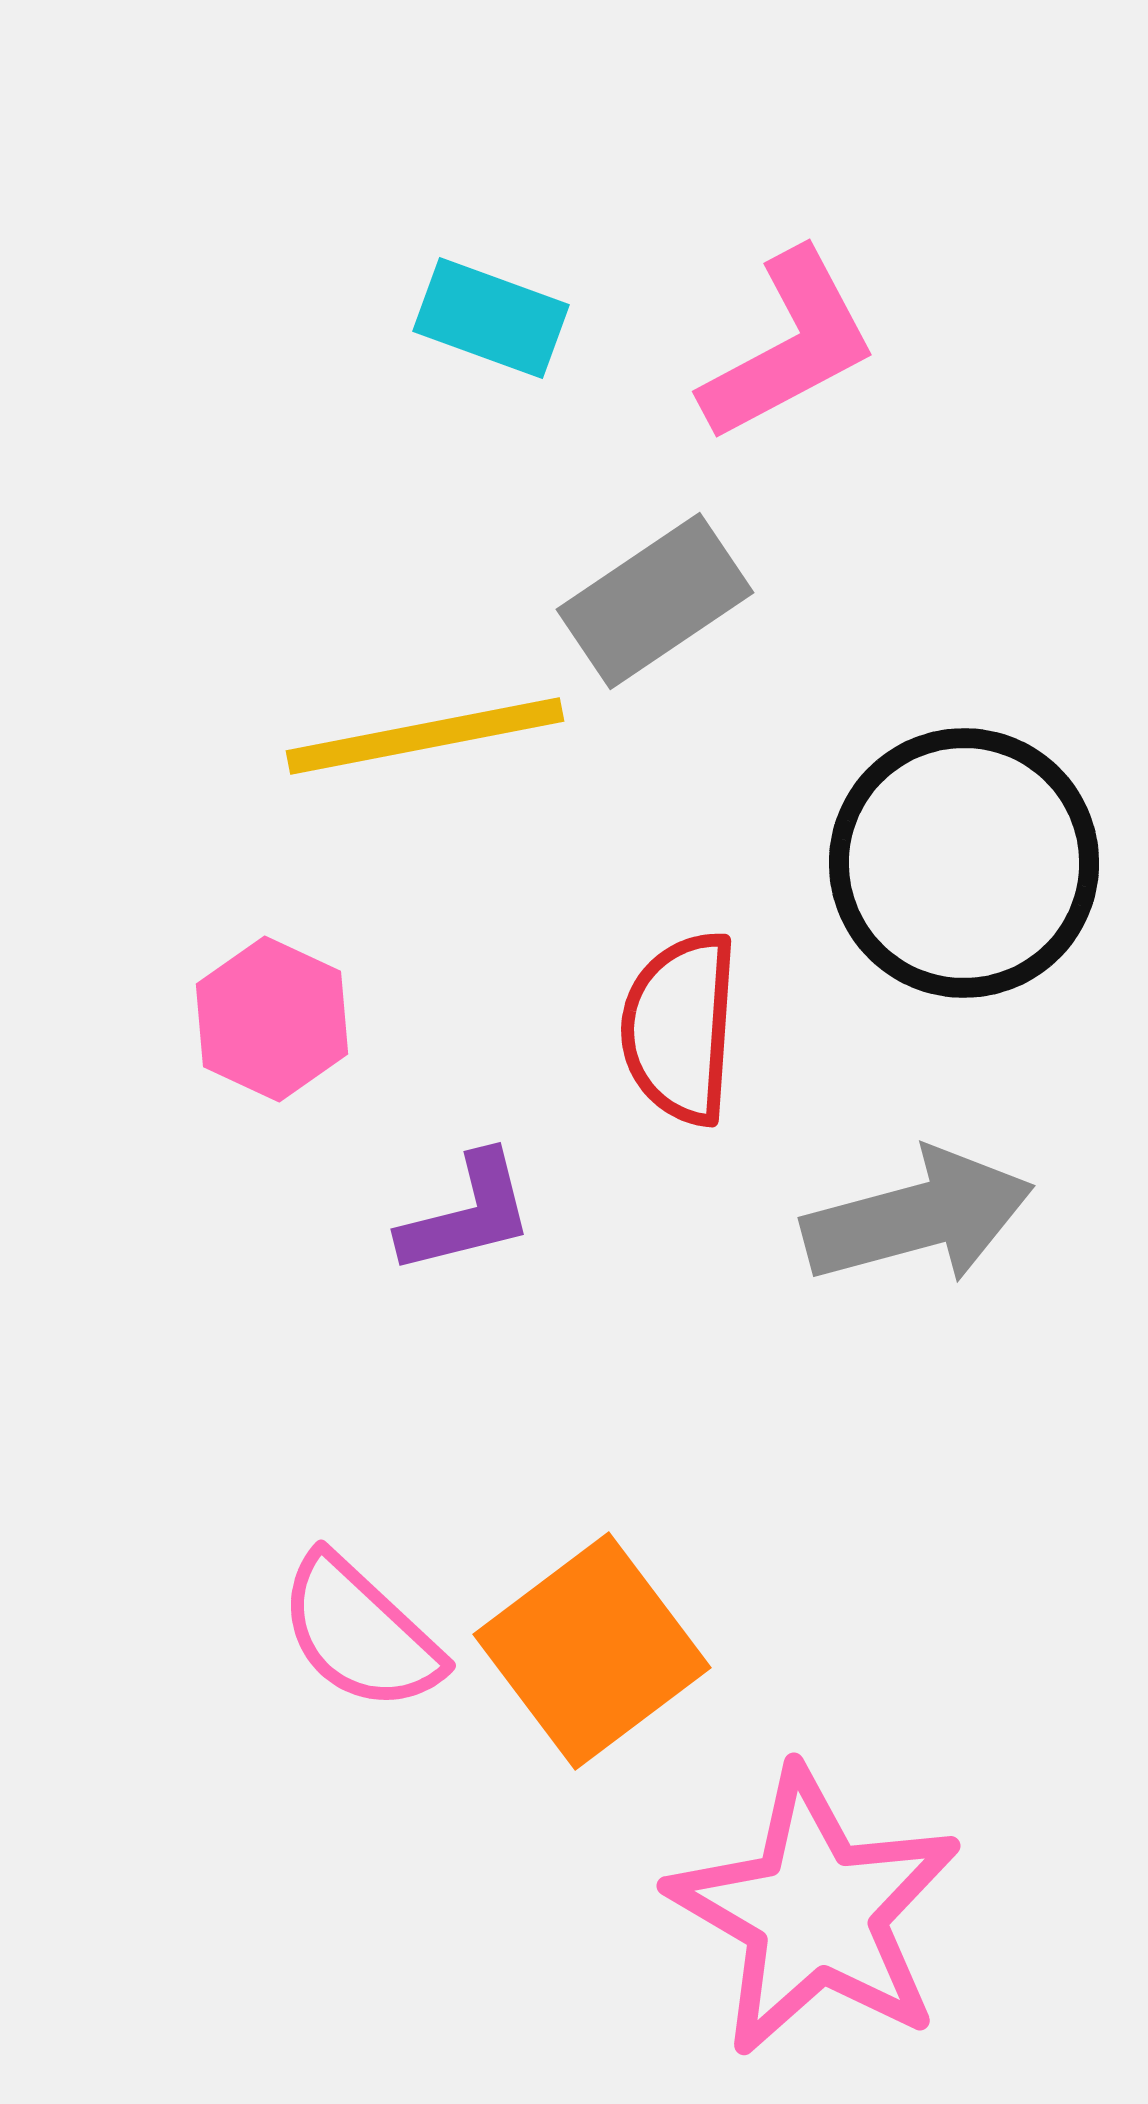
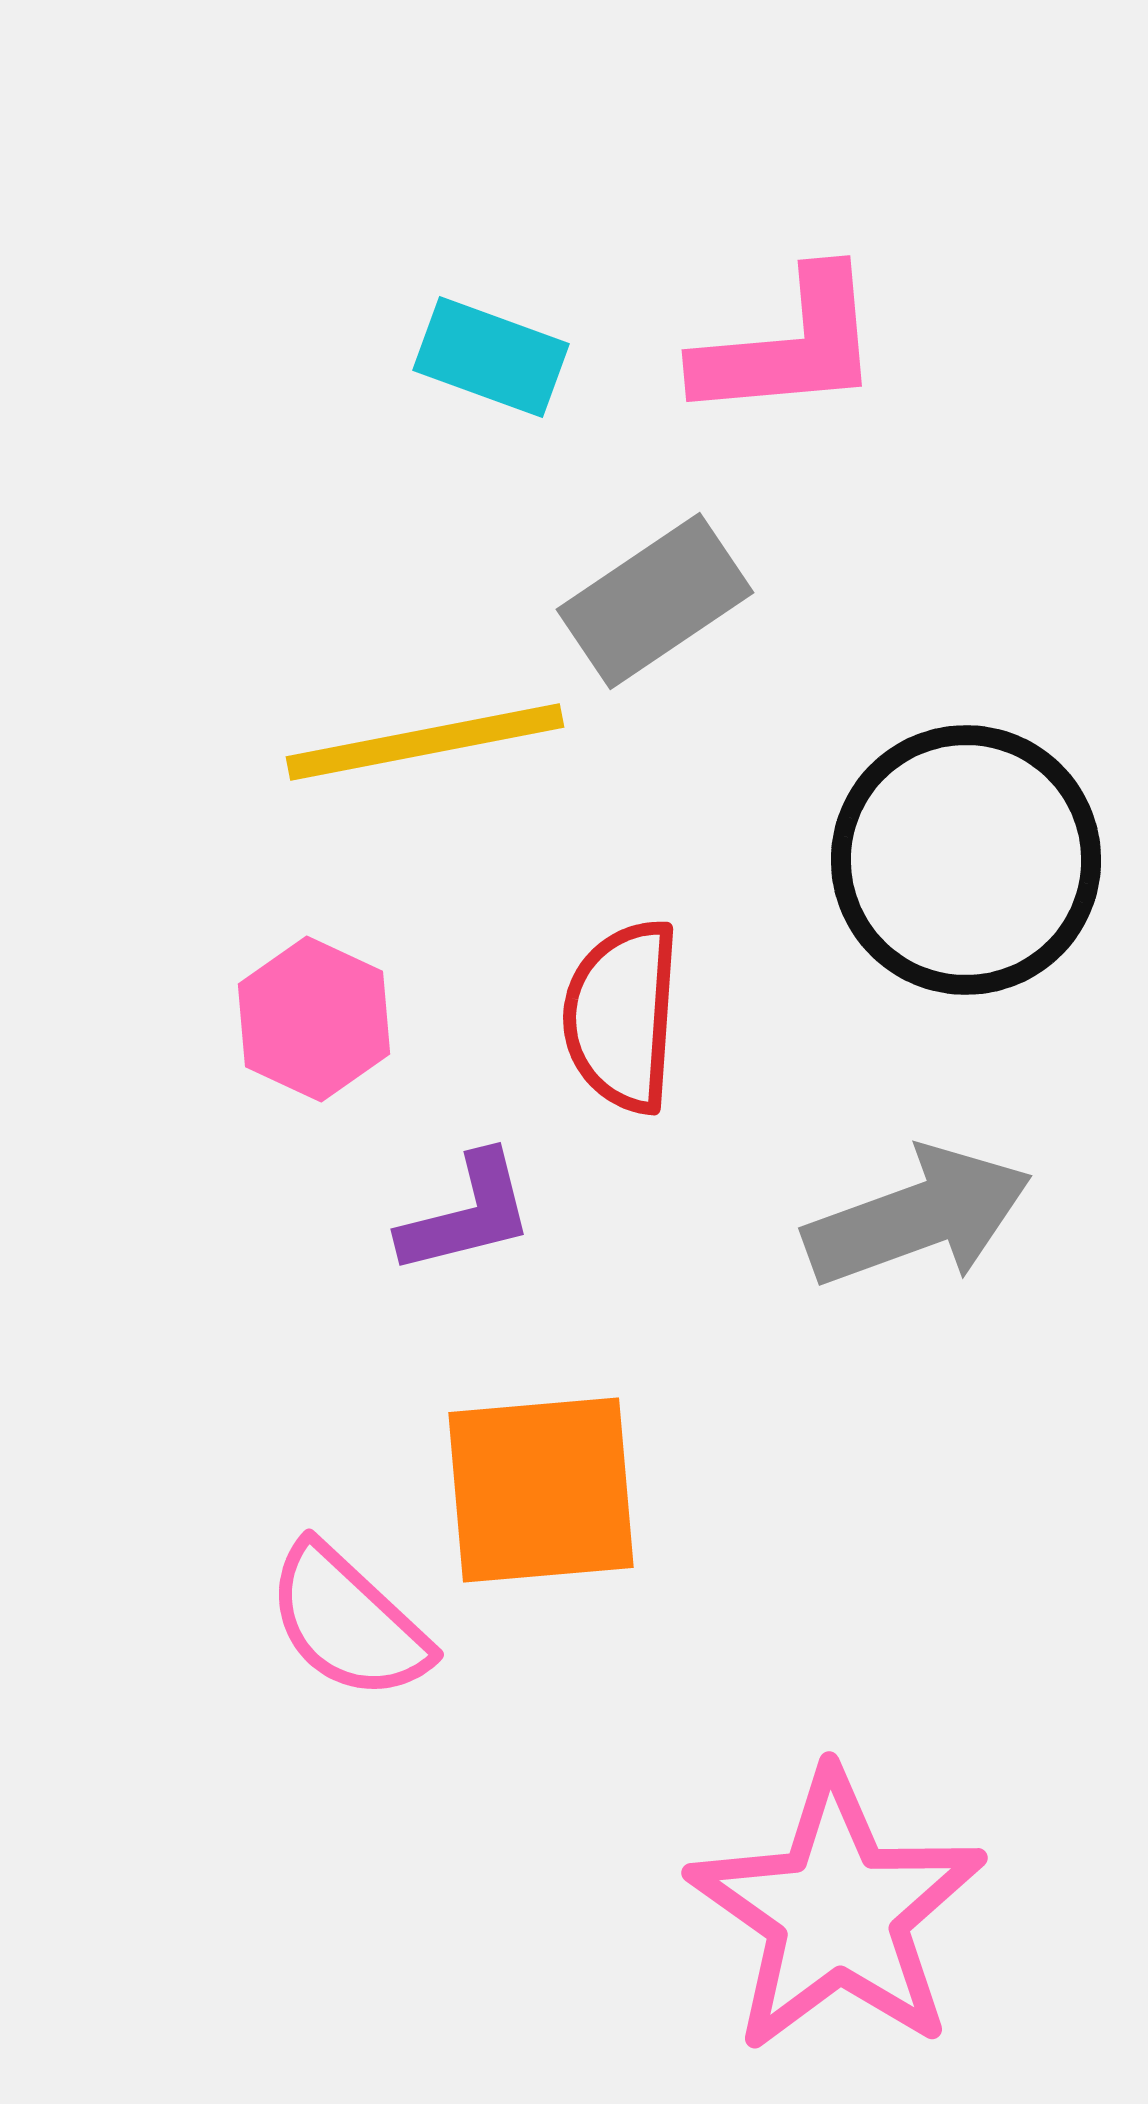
cyan rectangle: moved 39 px down
pink L-shape: rotated 23 degrees clockwise
yellow line: moved 6 px down
black circle: moved 2 px right, 3 px up
pink hexagon: moved 42 px right
red semicircle: moved 58 px left, 12 px up
gray arrow: rotated 5 degrees counterclockwise
pink semicircle: moved 12 px left, 11 px up
orange square: moved 51 px left, 161 px up; rotated 32 degrees clockwise
pink star: moved 22 px right; rotated 5 degrees clockwise
